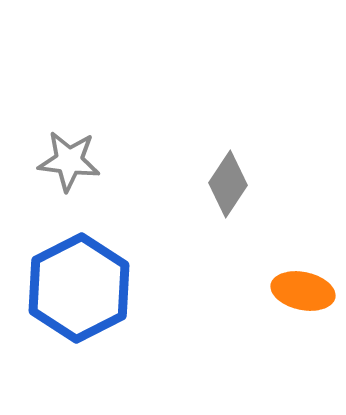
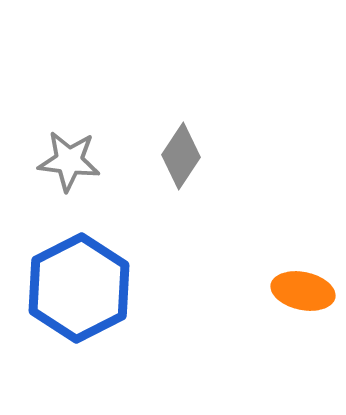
gray diamond: moved 47 px left, 28 px up
